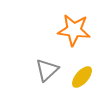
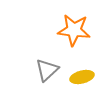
yellow ellipse: rotated 35 degrees clockwise
